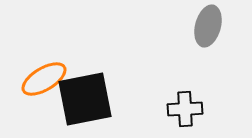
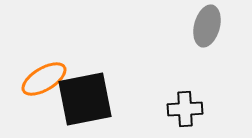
gray ellipse: moved 1 px left
